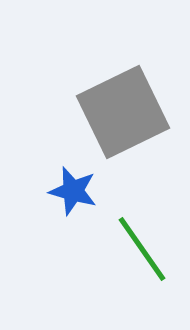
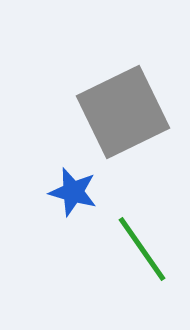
blue star: moved 1 px down
